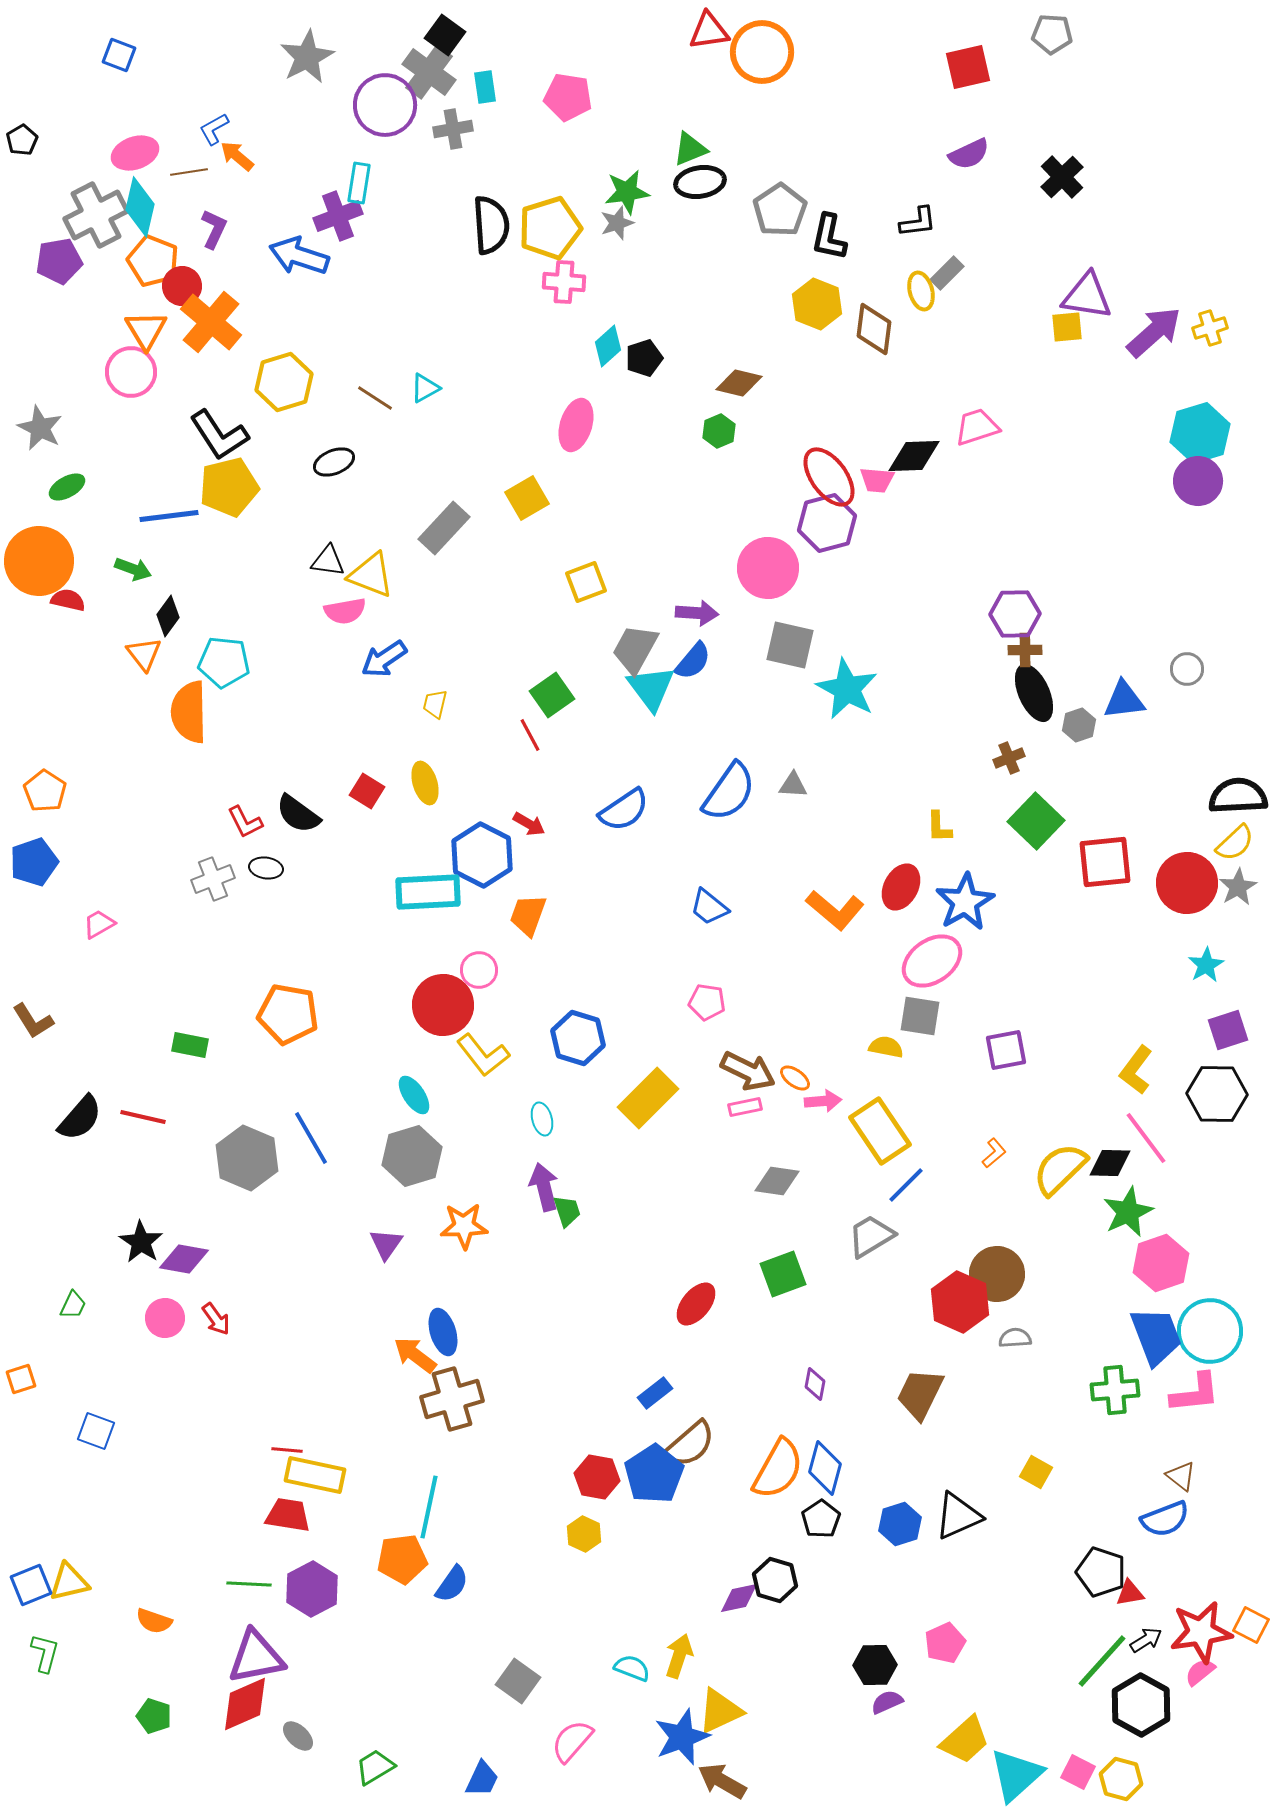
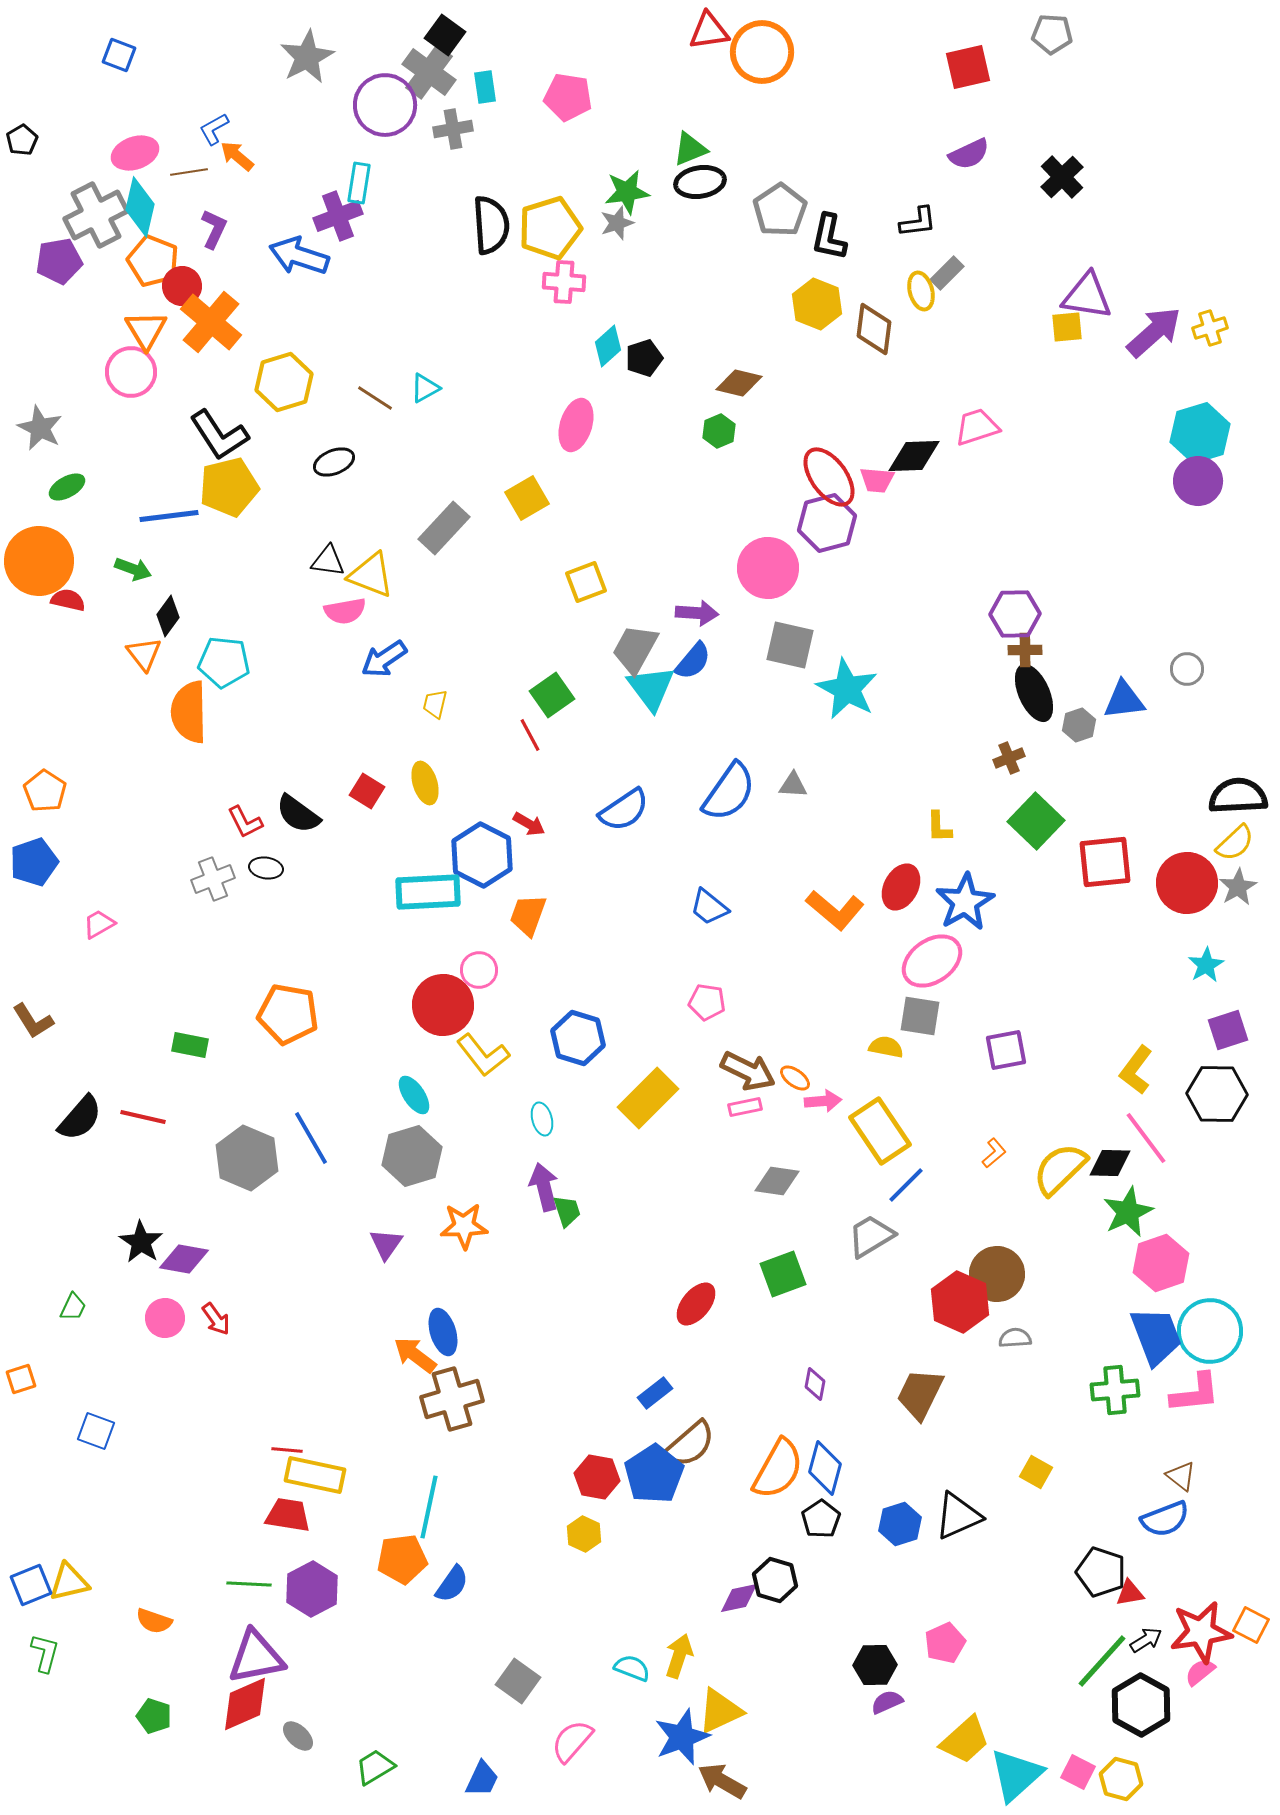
green trapezoid at (73, 1305): moved 2 px down
